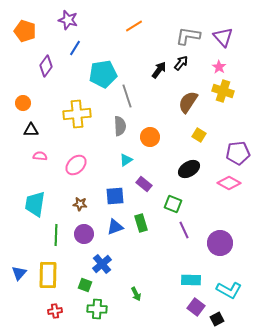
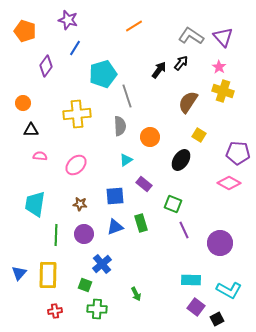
gray L-shape at (188, 36): moved 3 px right; rotated 25 degrees clockwise
cyan pentagon at (103, 74): rotated 8 degrees counterclockwise
purple pentagon at (238, 153): rotated 10 degrees clockwise
black ellipse at (189, 169): moved 8 px left, 9 px up; rotated 25 degrees counterclockwise
